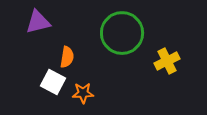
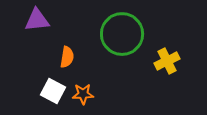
purple triangle: moved 1 px left, 2 px up; rotated 8 degrees clockwise
green circle: moved 1 px down
white square: moved 9 px down
orange star: moved 1 px down
